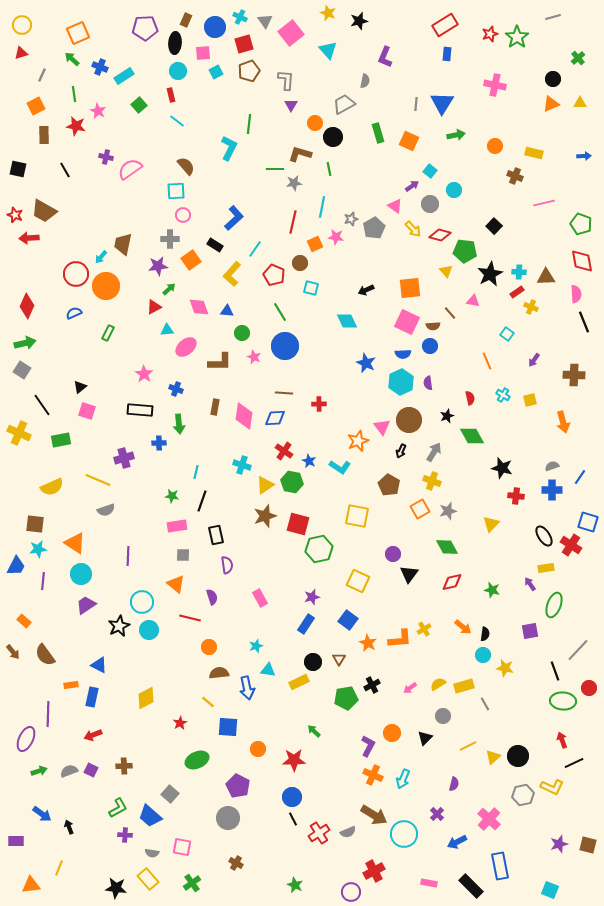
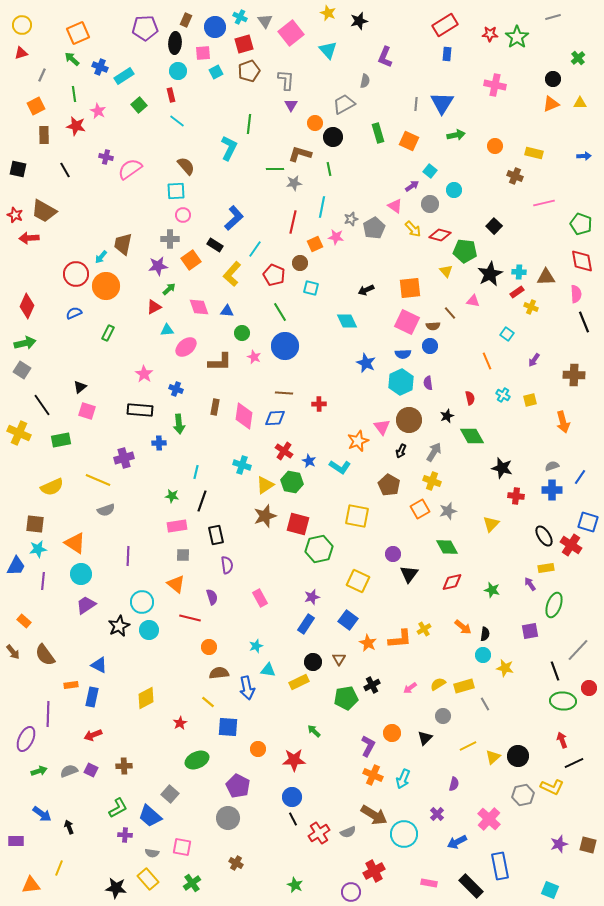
red star at (490, 34): rotated 21 degrees clockwise
